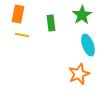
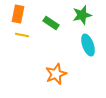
green star: rotated 18 degrees clockwise
green rectangle: rotated 49 degrees counterclockwise
orange star: moved 23 px left
